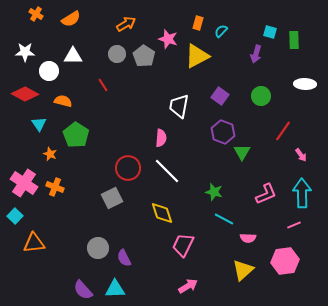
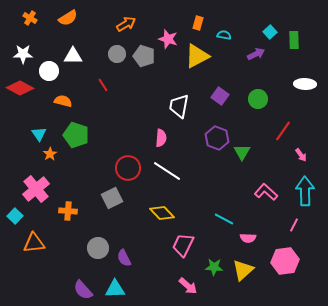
orange cross at (36, 14): moved 6 px left, 4 px down
orange semicircle at (71, 19): moved 3 px left, 1 px up
cyan semicircle at (221, 31): moved 3 px right, 4 px down; rotated 56 degrees clockwise
cyan square at (270, 32): rotated 32 degrees clockwise
white star at (25, 52): moved 2 px left, 2 px down
purple arrow at (256, 54): rotated 132 degrees counterclockwise
gray pentagon at (144, 56): rotated 15 degrees counterclockwise
red diamond at (25, 94): moved 5 px left, 6 px up
green circle at (261, 96): moved 3 px left, 3 px down
cyan triangle at (39, 124): moved 10 px down
purple hexagon at (223, 132): moved 6 px left, 6 px down
green pentagon at (76, 135): rotated 15 degrees counterclockwise
orange star at (50, 154): rotated 16 degrees clockwise
white line at (167, 171): rotated 12 degrees counterclockwise
pink cross at (24, 183): moved 12 px right, 6 px down; rotated 16 degrees clockwise
orange cross at (55, 187): moved 13 px right, 24 px down; rotated 18 degrees counterclockwise
green star at (214, 192): moved 75 px down; rotated 12 degrees counterclockwise
cyan arrow at (302, 193): moved 3 px right, 2 px up
pink L-shape at (266, 194): moved 2 px up; rotated 115 degrees counterclockwise
yellow diamond at (162, 213): rotated 25 degrees counterclockwise
pink line at (294, 225): rotated 40 degrees counterclockwise
pink arrow at (188, 286): rotated 72 degrees clockwise
